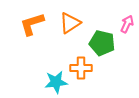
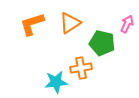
orange cross: rotated 10 degrees counterclockwise
